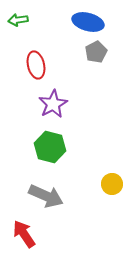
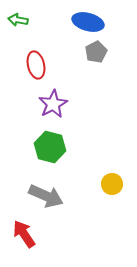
green arrow: rotated 18 degrees clockwise
